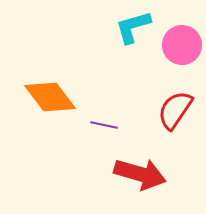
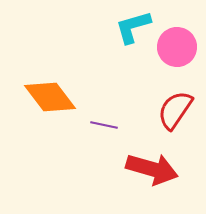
pink circle: moved 5 px left, 2 px down
red arrow: moved 12 px right, 5 px up
